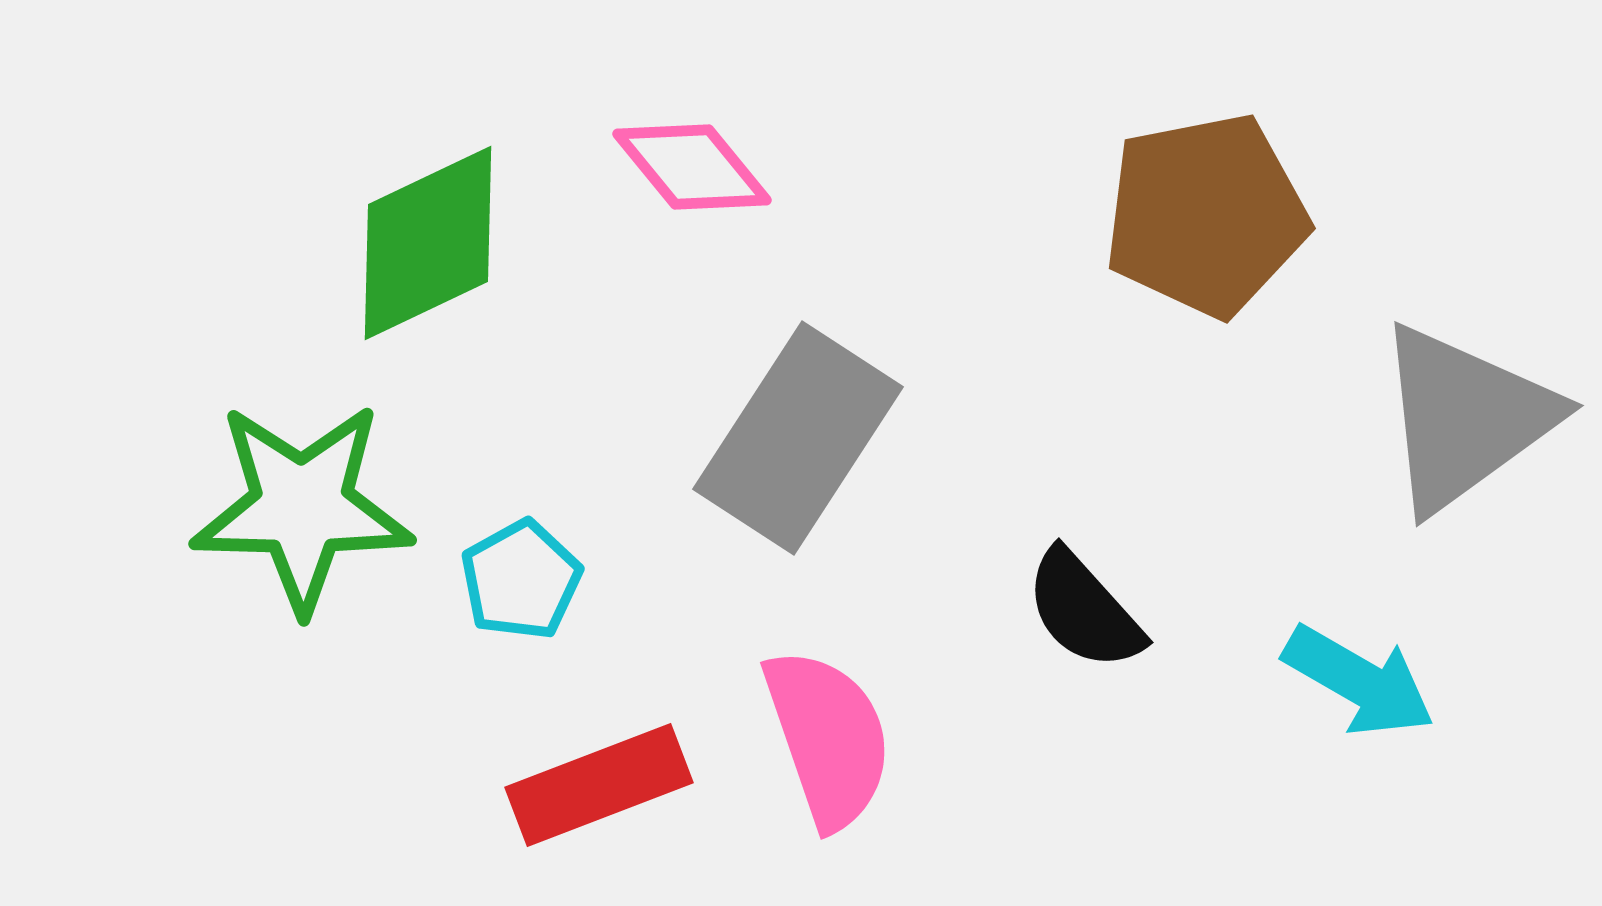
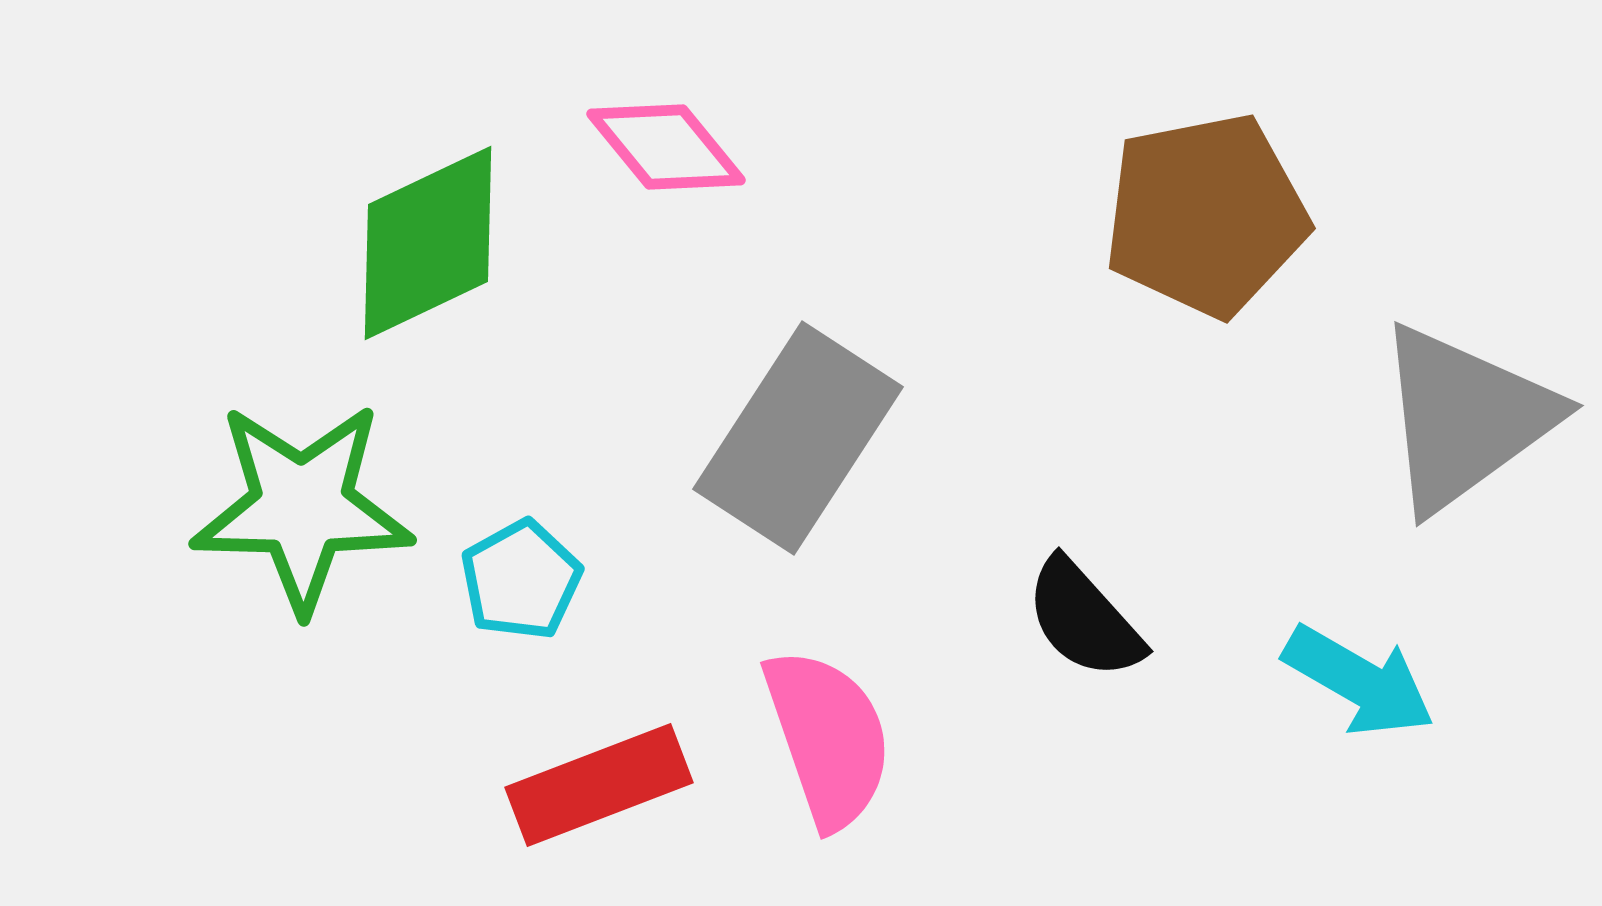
pink diamond: moved 26 px left, 20 px up
black semicircle: moved 9 px down
